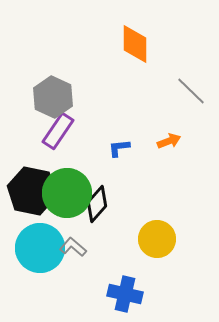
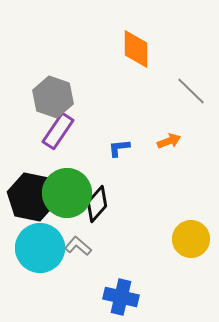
orange diamond: moved 1 px right, 5 px down
gray hexagon: rotated 6 degrees counterclockwise
black hexagon: moved 6 px down
yellow circle: moved 34 px right
gray L-shape: moved 5 px right, 1 px up
blue cross: moved 4 px left, 3 px down
